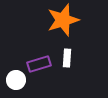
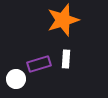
white rectangle: moved 1 px left, 1 px down
white circle: moved 1 px up
